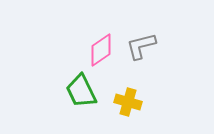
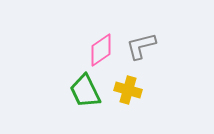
green trapezoid: moved 4 px right
yellow cross: moved 12 px up
